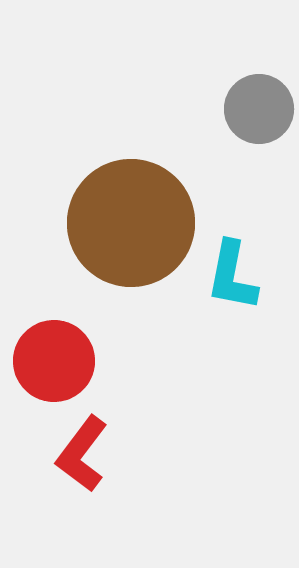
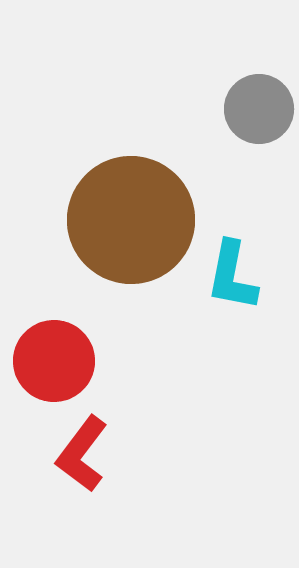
brown circle: moved 3 px up
